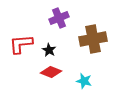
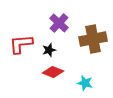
purple cross: moved 5 px down; rotated 24 degrees counterclockwise
black star: rotated 24 degrees clockwise
red diamond: moved 2 px right
cyan star: moved 1 px right, 2 px down
